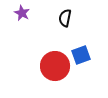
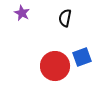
blue square: moved 1 px right, 2 px down
